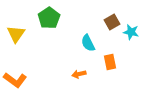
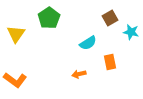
brown square: moved 2 px left, 4 px up
cyan semicircle: rotated 96 degrees counterclockwise
